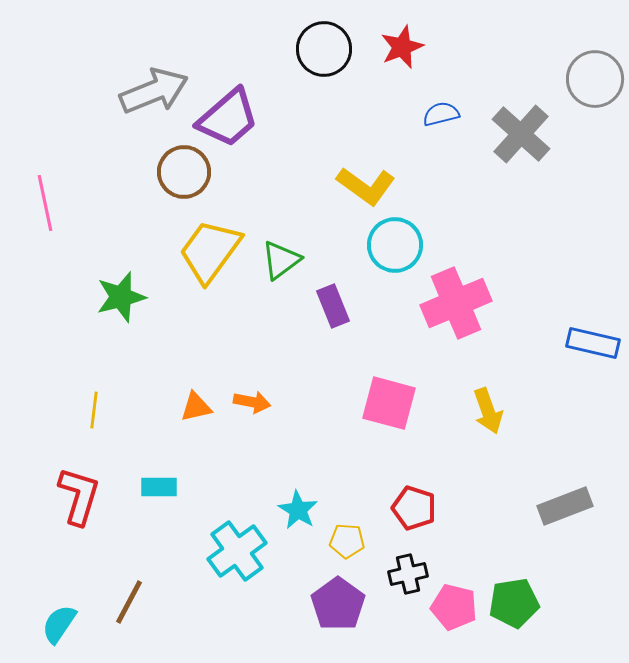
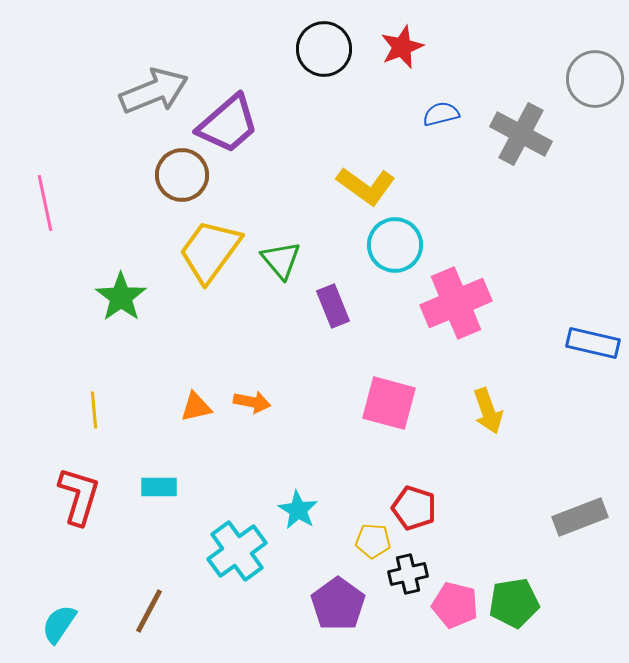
purple trapezoid: moved 6 px down
gray cross: rotated 14 degrees counterclockwise
brown circle: moved 2 px left, 3 px down
green triangle: rotated 33 degrees counterclockwise
green star: rotated 21 degrees counterclockwise
yellow line: rotated 12 degrees counterclockwise
gray rectangle: moved 15 px right, 11 px down
yellow pentagon: moved 26 px right
brown line: moved 20 px right, 9 px down
pink pentagon: moved 1 px right, 2 px up
